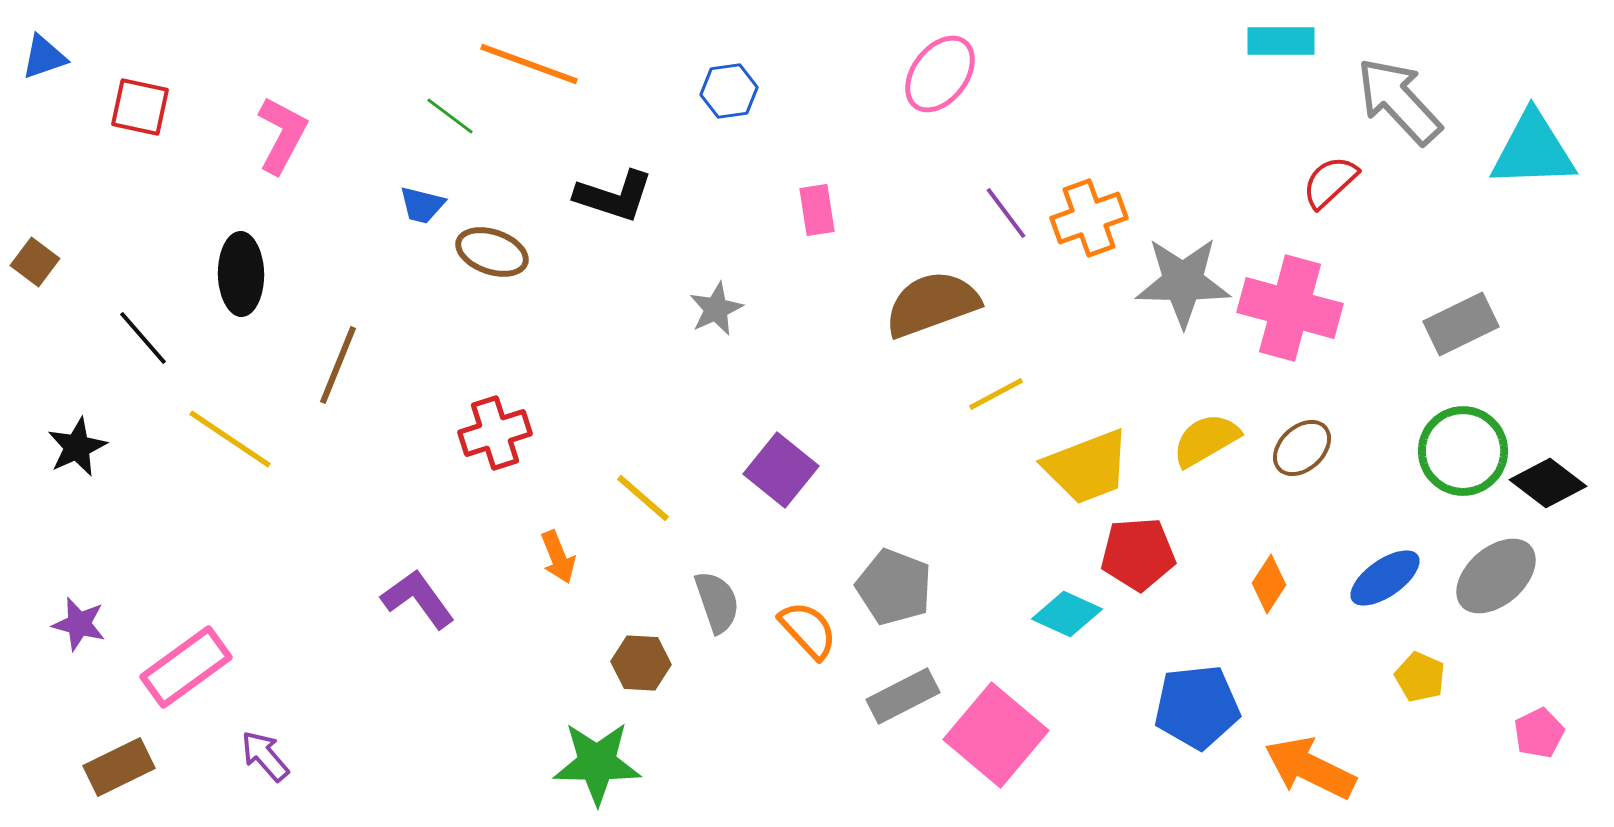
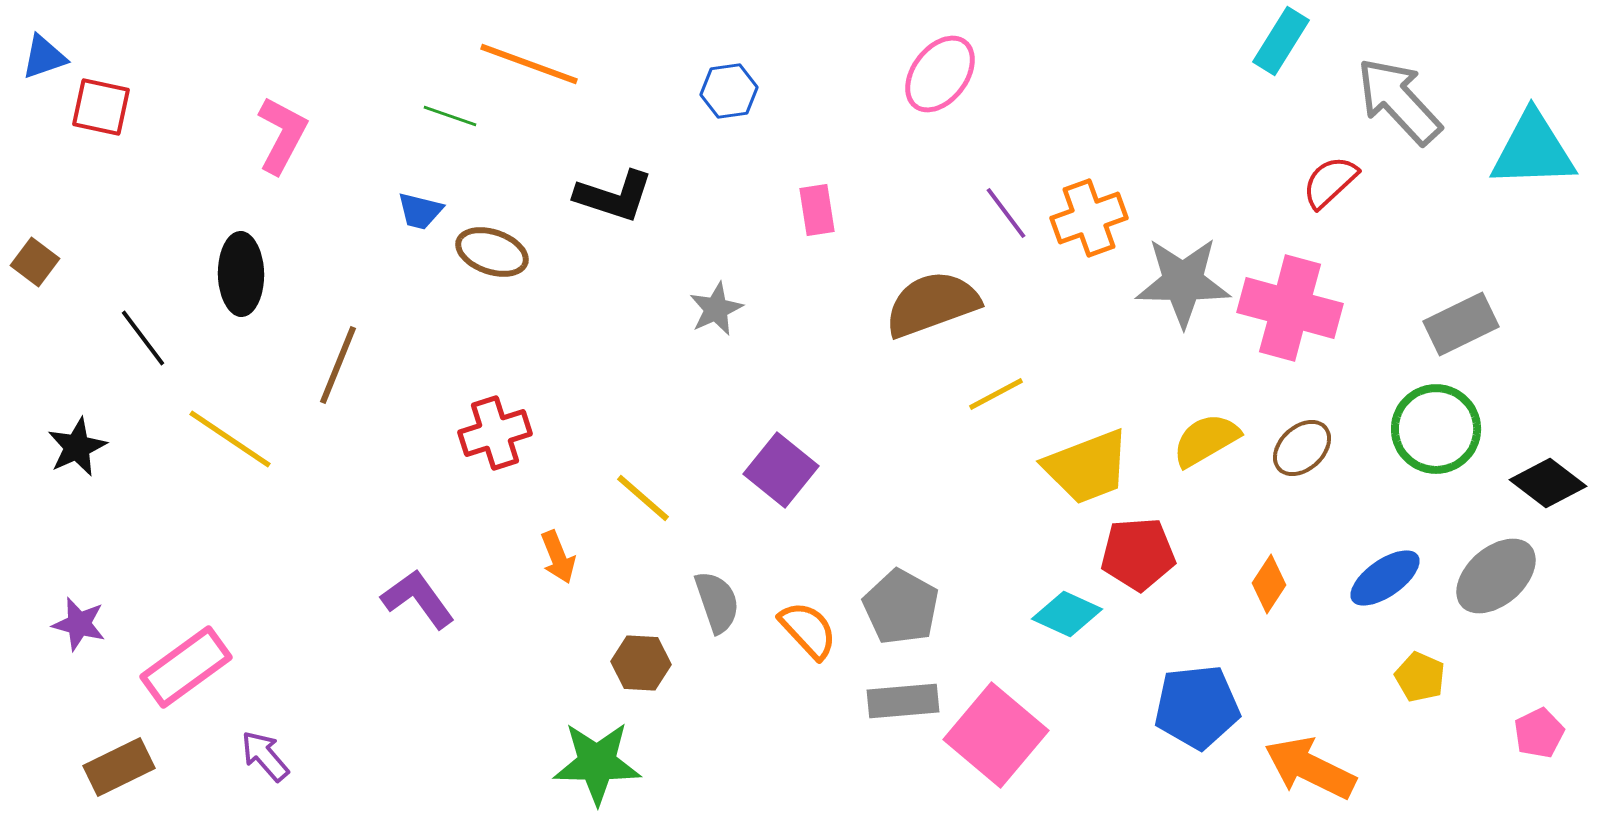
cyan rectangle at (1281, 41): rotated 58 degrees counterclockwise
red square at (140, 107): moved 39 px left
green line at (450, 116): rotated 18 degrees counterclockwise
blue trapezoid at (422, 205): moved 2 px left, 6 px down
black line at (143, 338): rotated 4 degrees clockwise
green circle at (1463, 451): moved 27 px left, 22 px up
gray pentagon at (894, 587): moved 7 px right, 20 px down; rotated 8 degrees clockwise
gray rectangle at (903, 696): moved 5 px down; rotated 22 degrees clockwise
